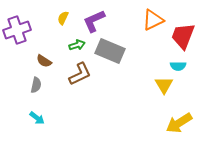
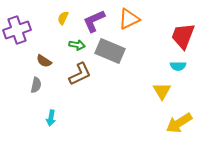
orange triangle: moved 24 px left, 1 px up
green arrow: rotated 28 degrees clockwise
yellow triangle: moved 2 px left, 6 px down
cyan arrow: moved 14 px right; rotated 63 degrees clockwise
